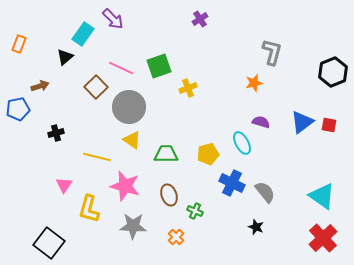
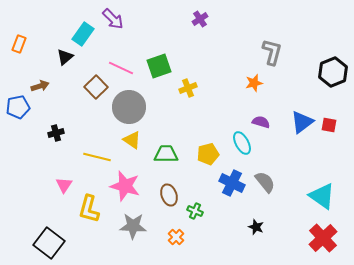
blue pentagon: moved 2 px up
gray semicircle: moved 10 px up
